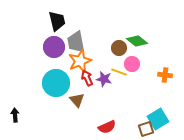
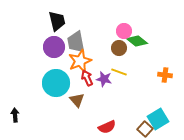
pink circle: moved 8 px left, 33 px up
brown square: moved 1 px left; rotated 28 degrees counterclockwise
